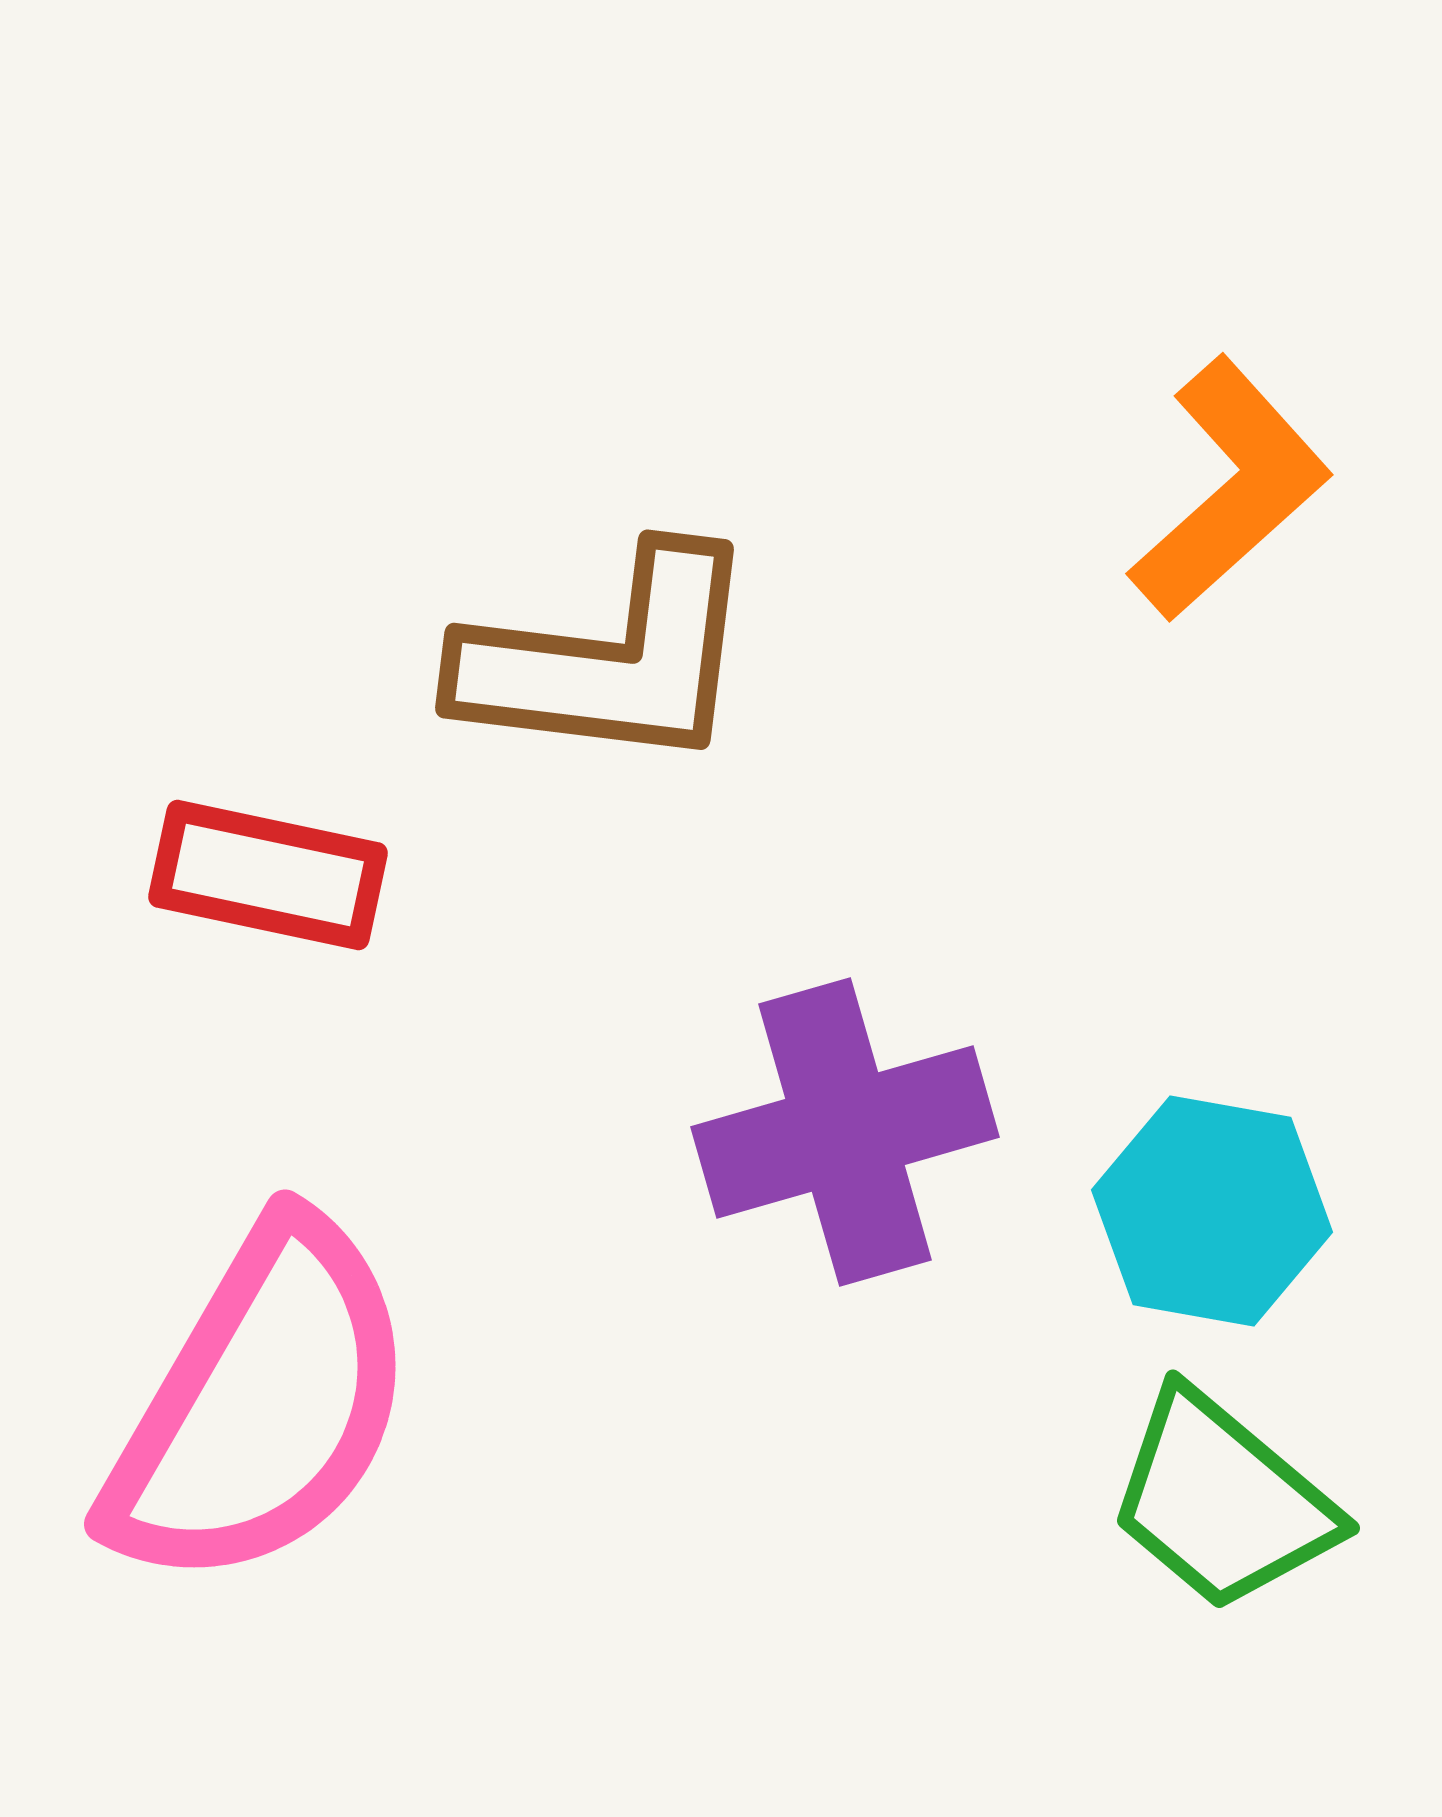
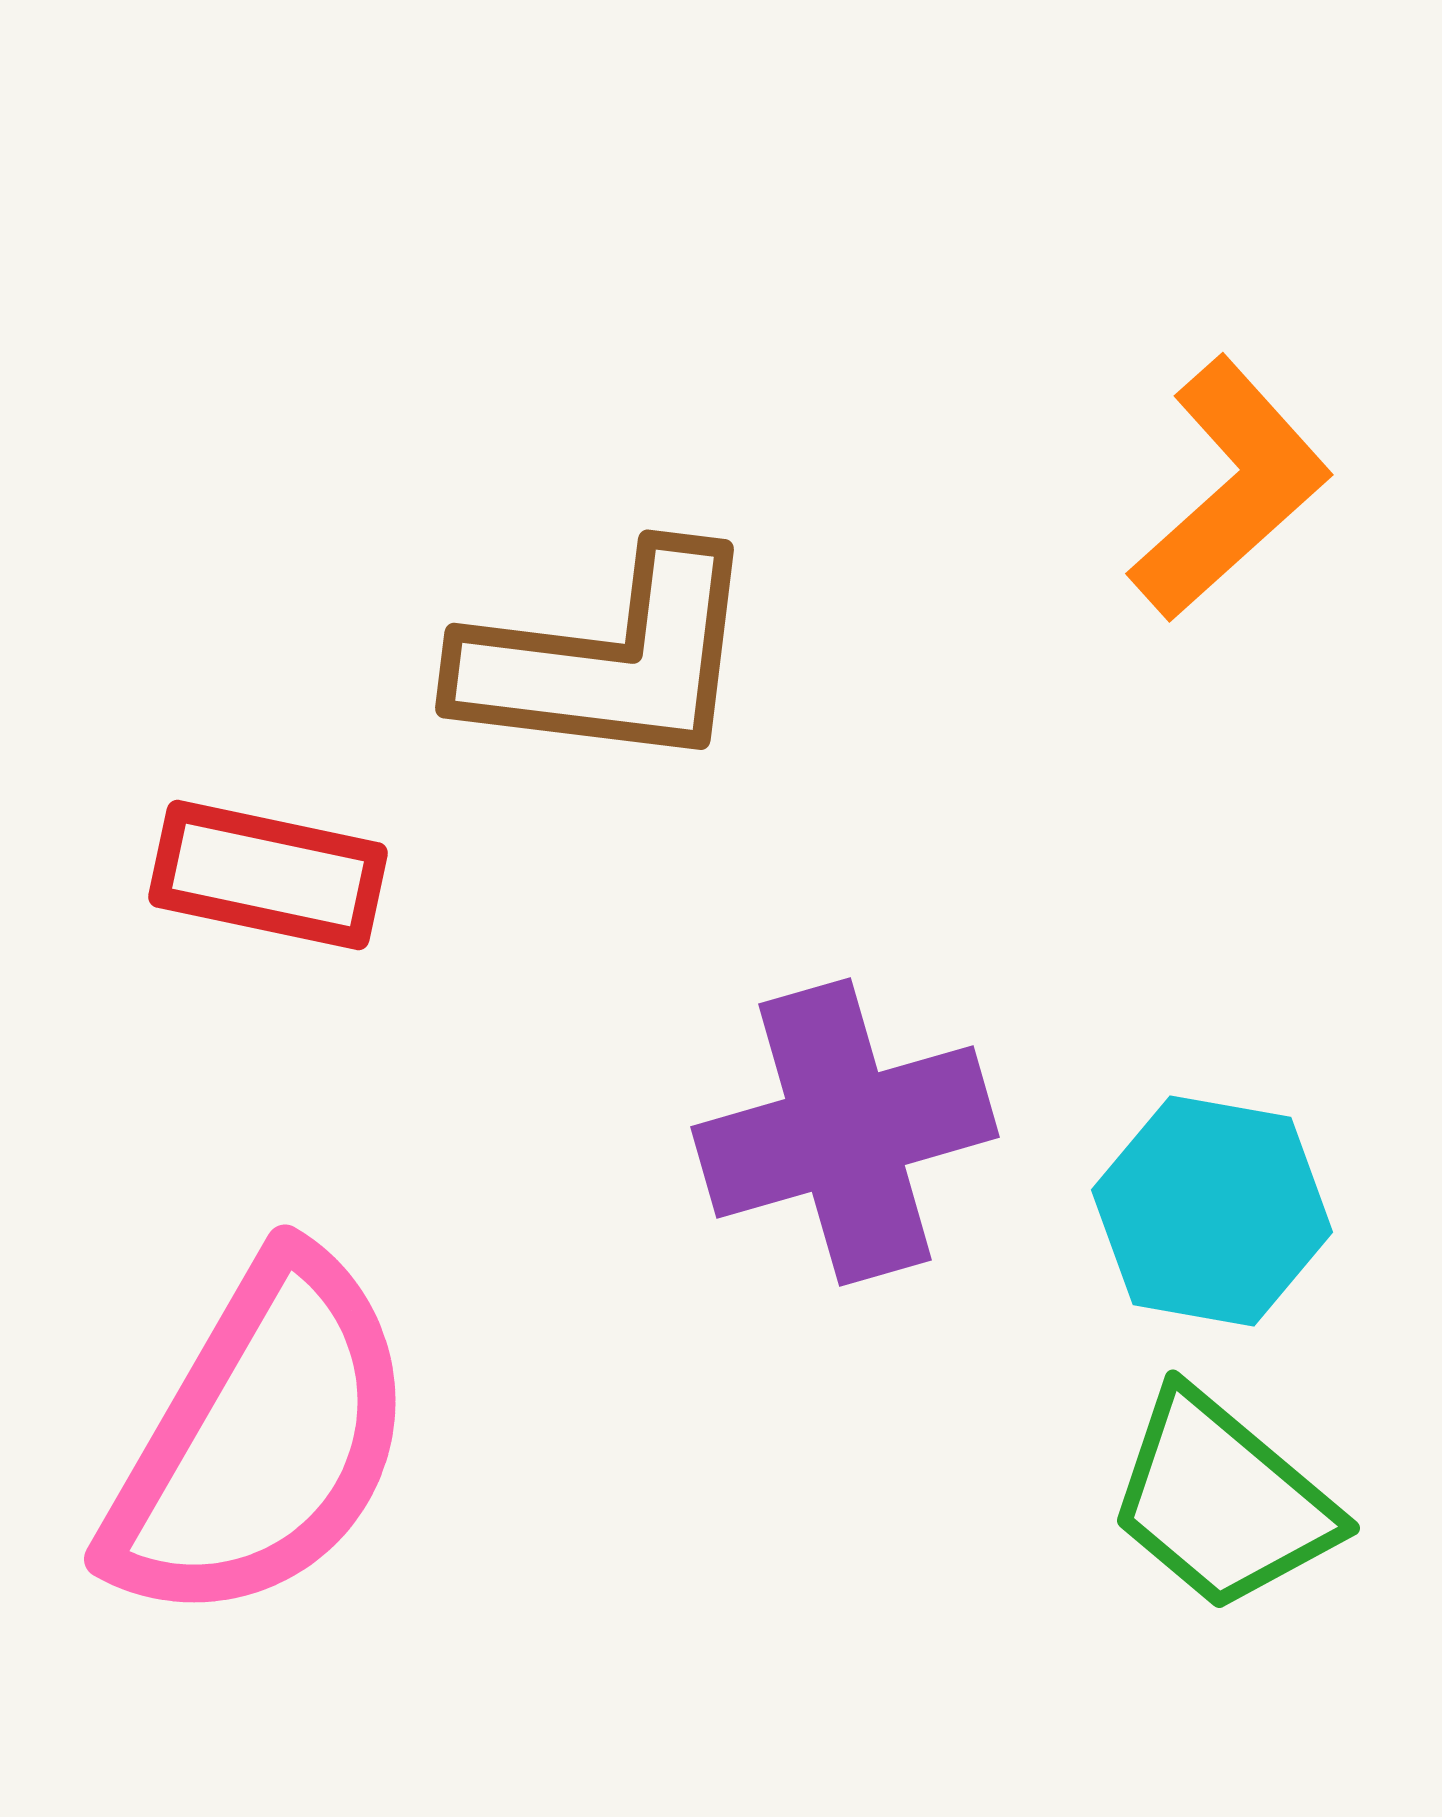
pink semicircle: moved 35 px down
